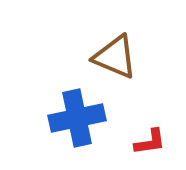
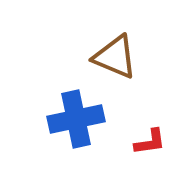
blue cross: moved 1 px left, 1 px down
